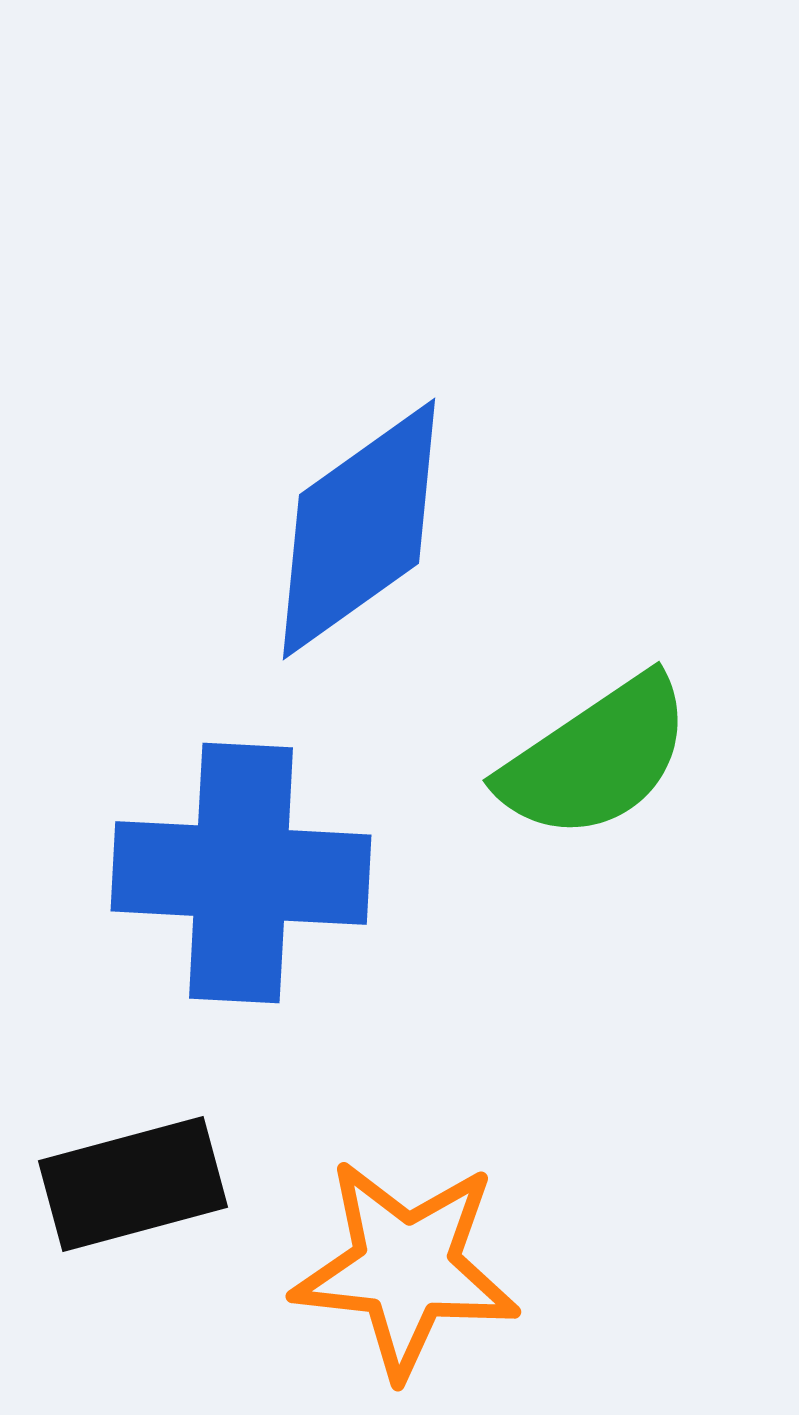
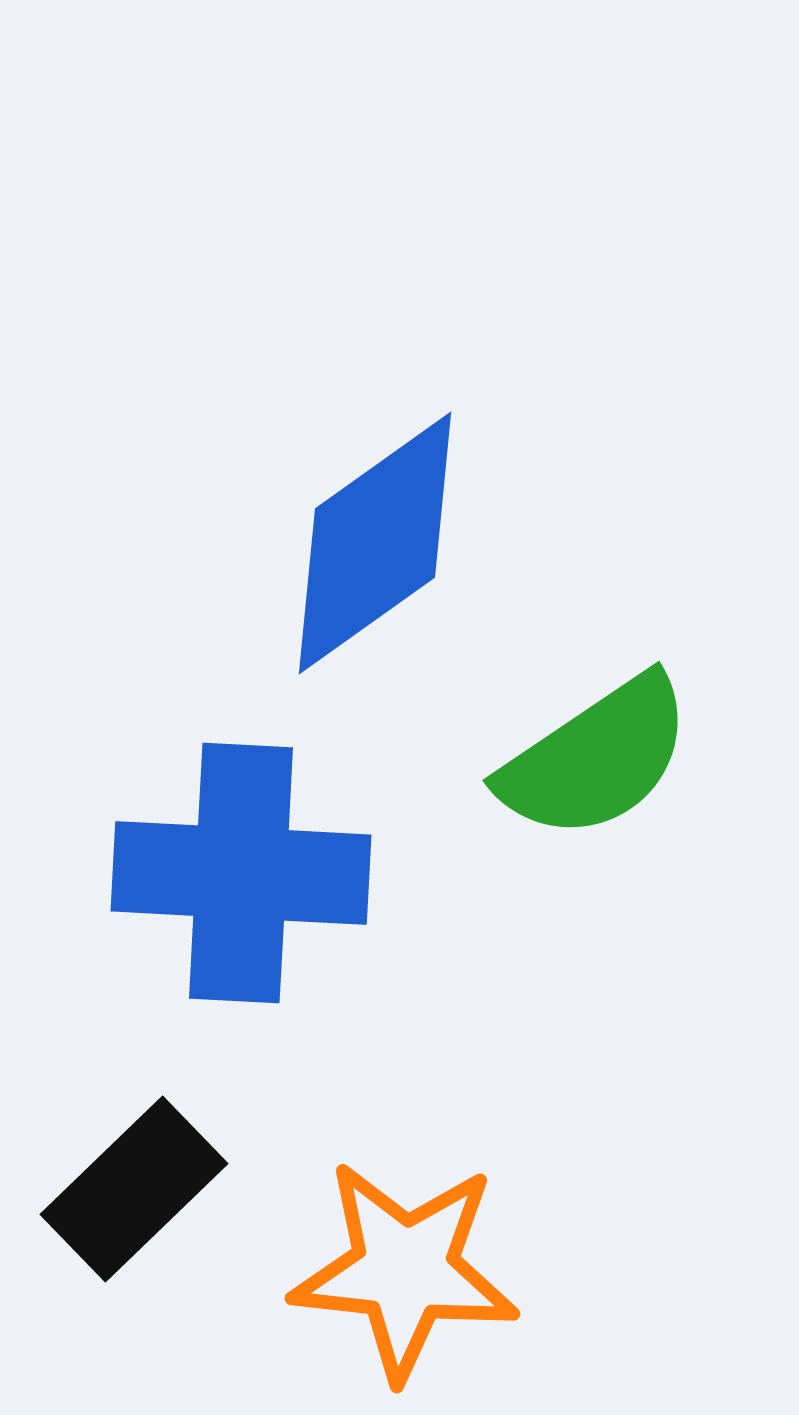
blue diamond: moved 16 px right, 14 px down
black rectangle: moved 1 px right, 5 px down; rotated 29 degrees counterclockwise
orange star: moved 1 px left, 2 px down
